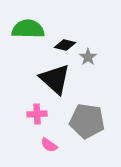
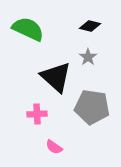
green semicircle: rotated 24 degrees clockwise
black diamond: moved 25 px right, 19 px up
black triangle: moved 1 px right, 2 px up
gray pentagon: moved 5 px right, 14 px up
pink semicircle: moved 5 px right, 2 px down
